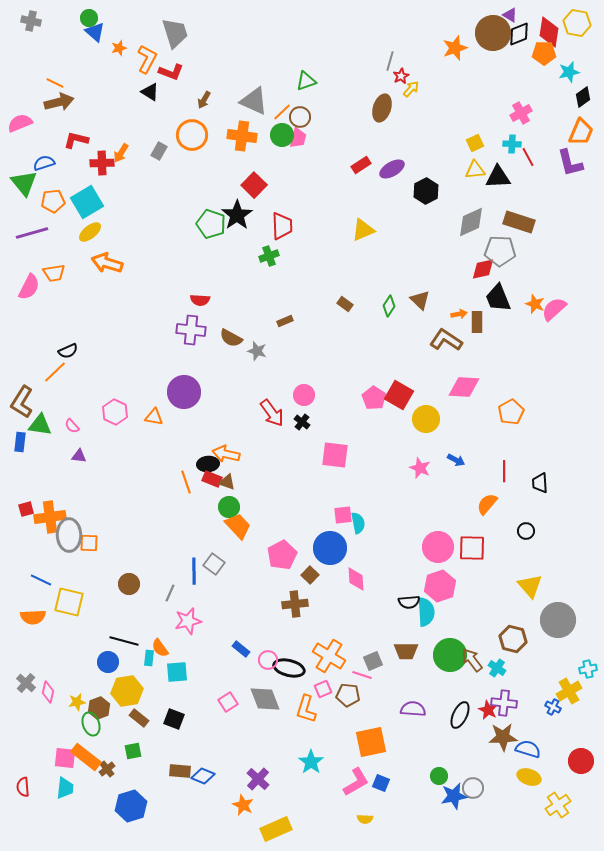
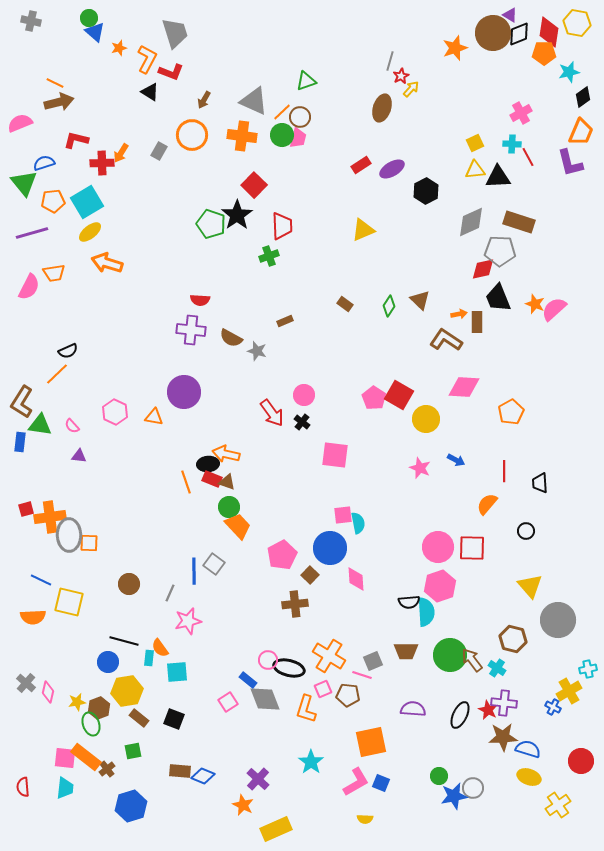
orange line at (55, 372): moved 2 px right, 2 px down
blue rectangle at (241, 649): moved 7 px right, 31 px down
